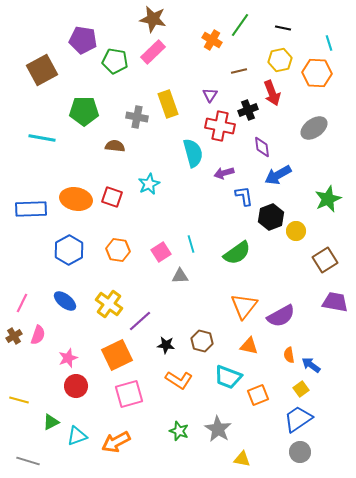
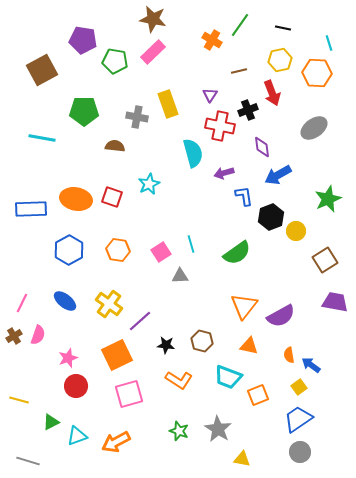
yellow square at (301, 389): moved 2 px left, 2 px up
